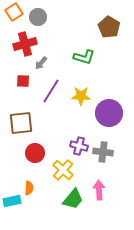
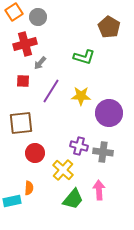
gray arrow: moved 1 px left
